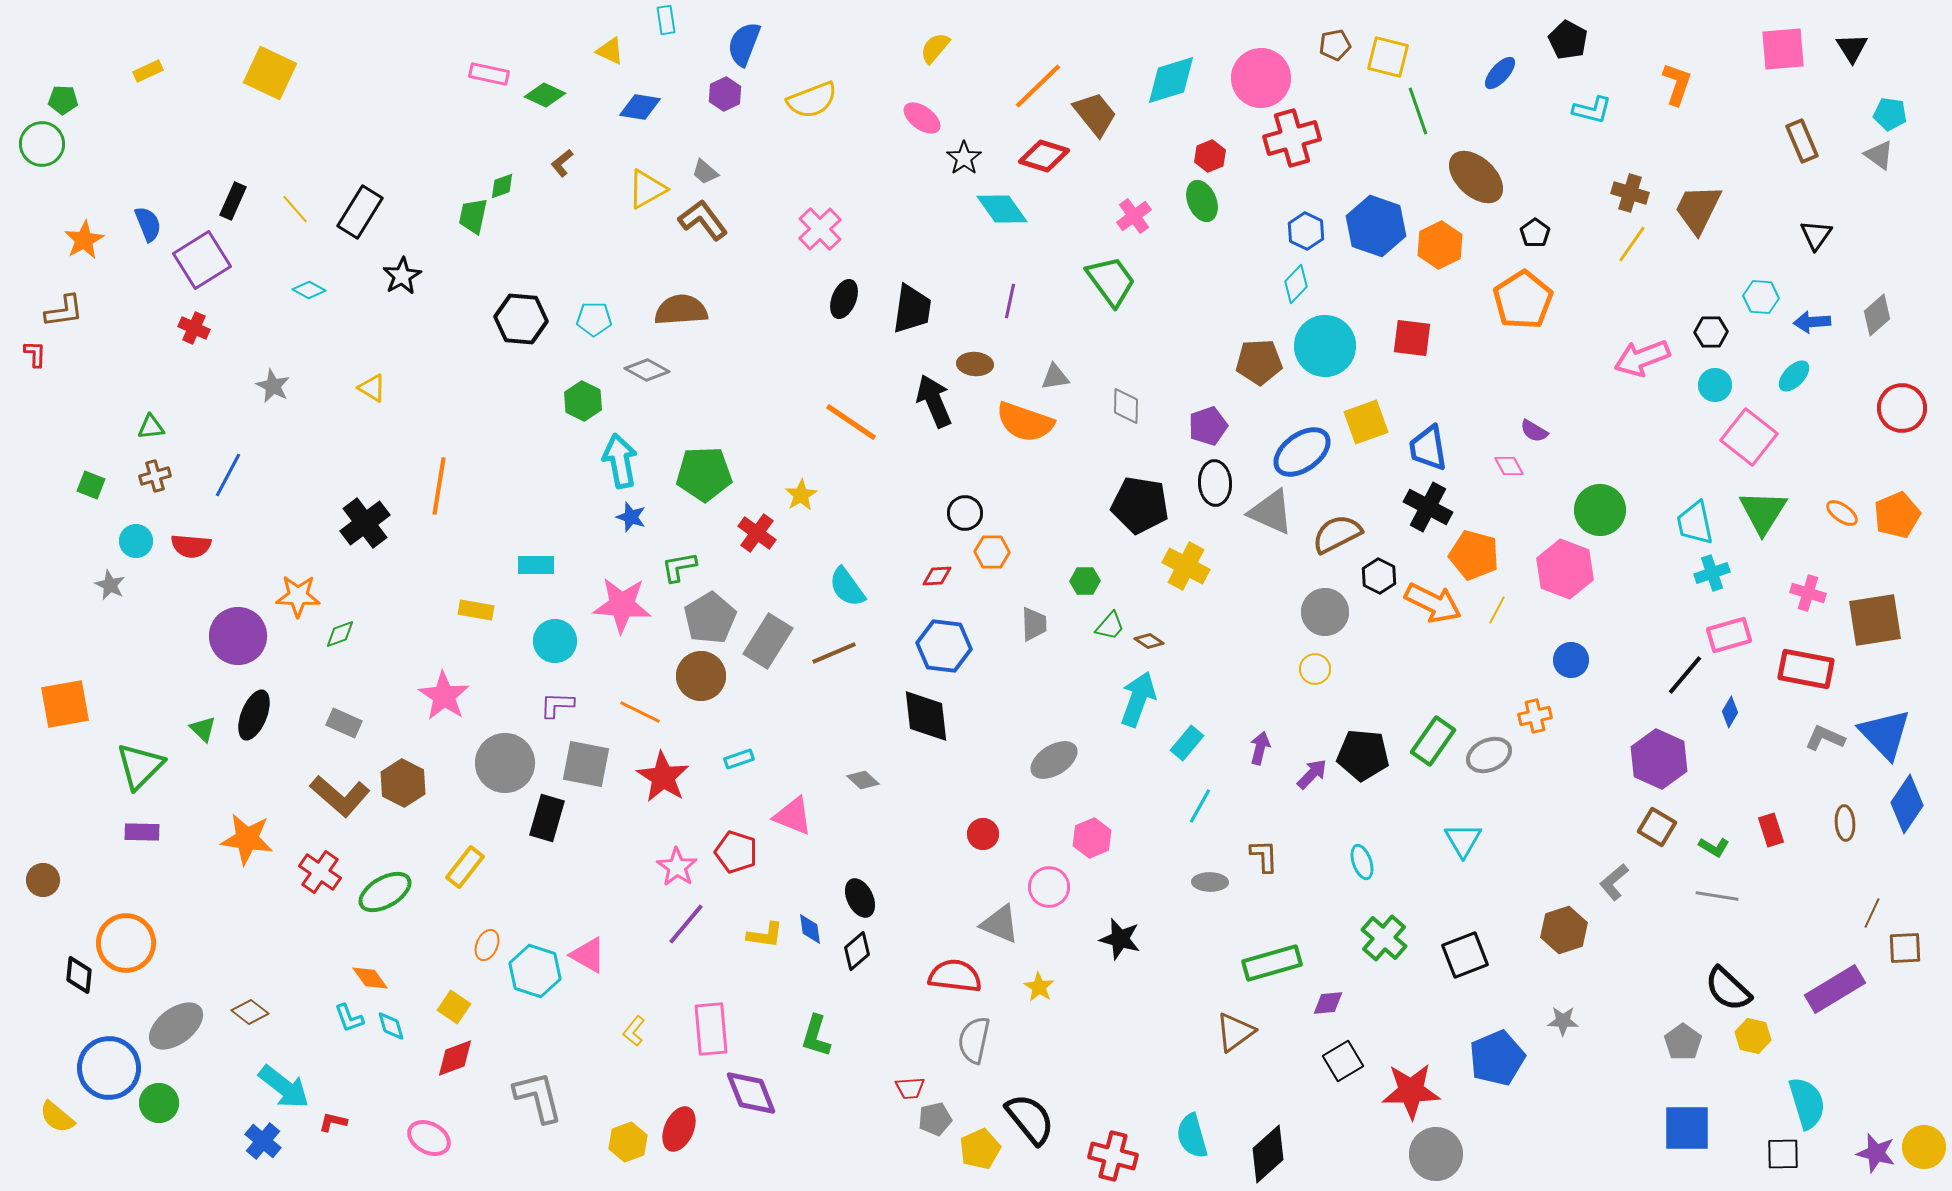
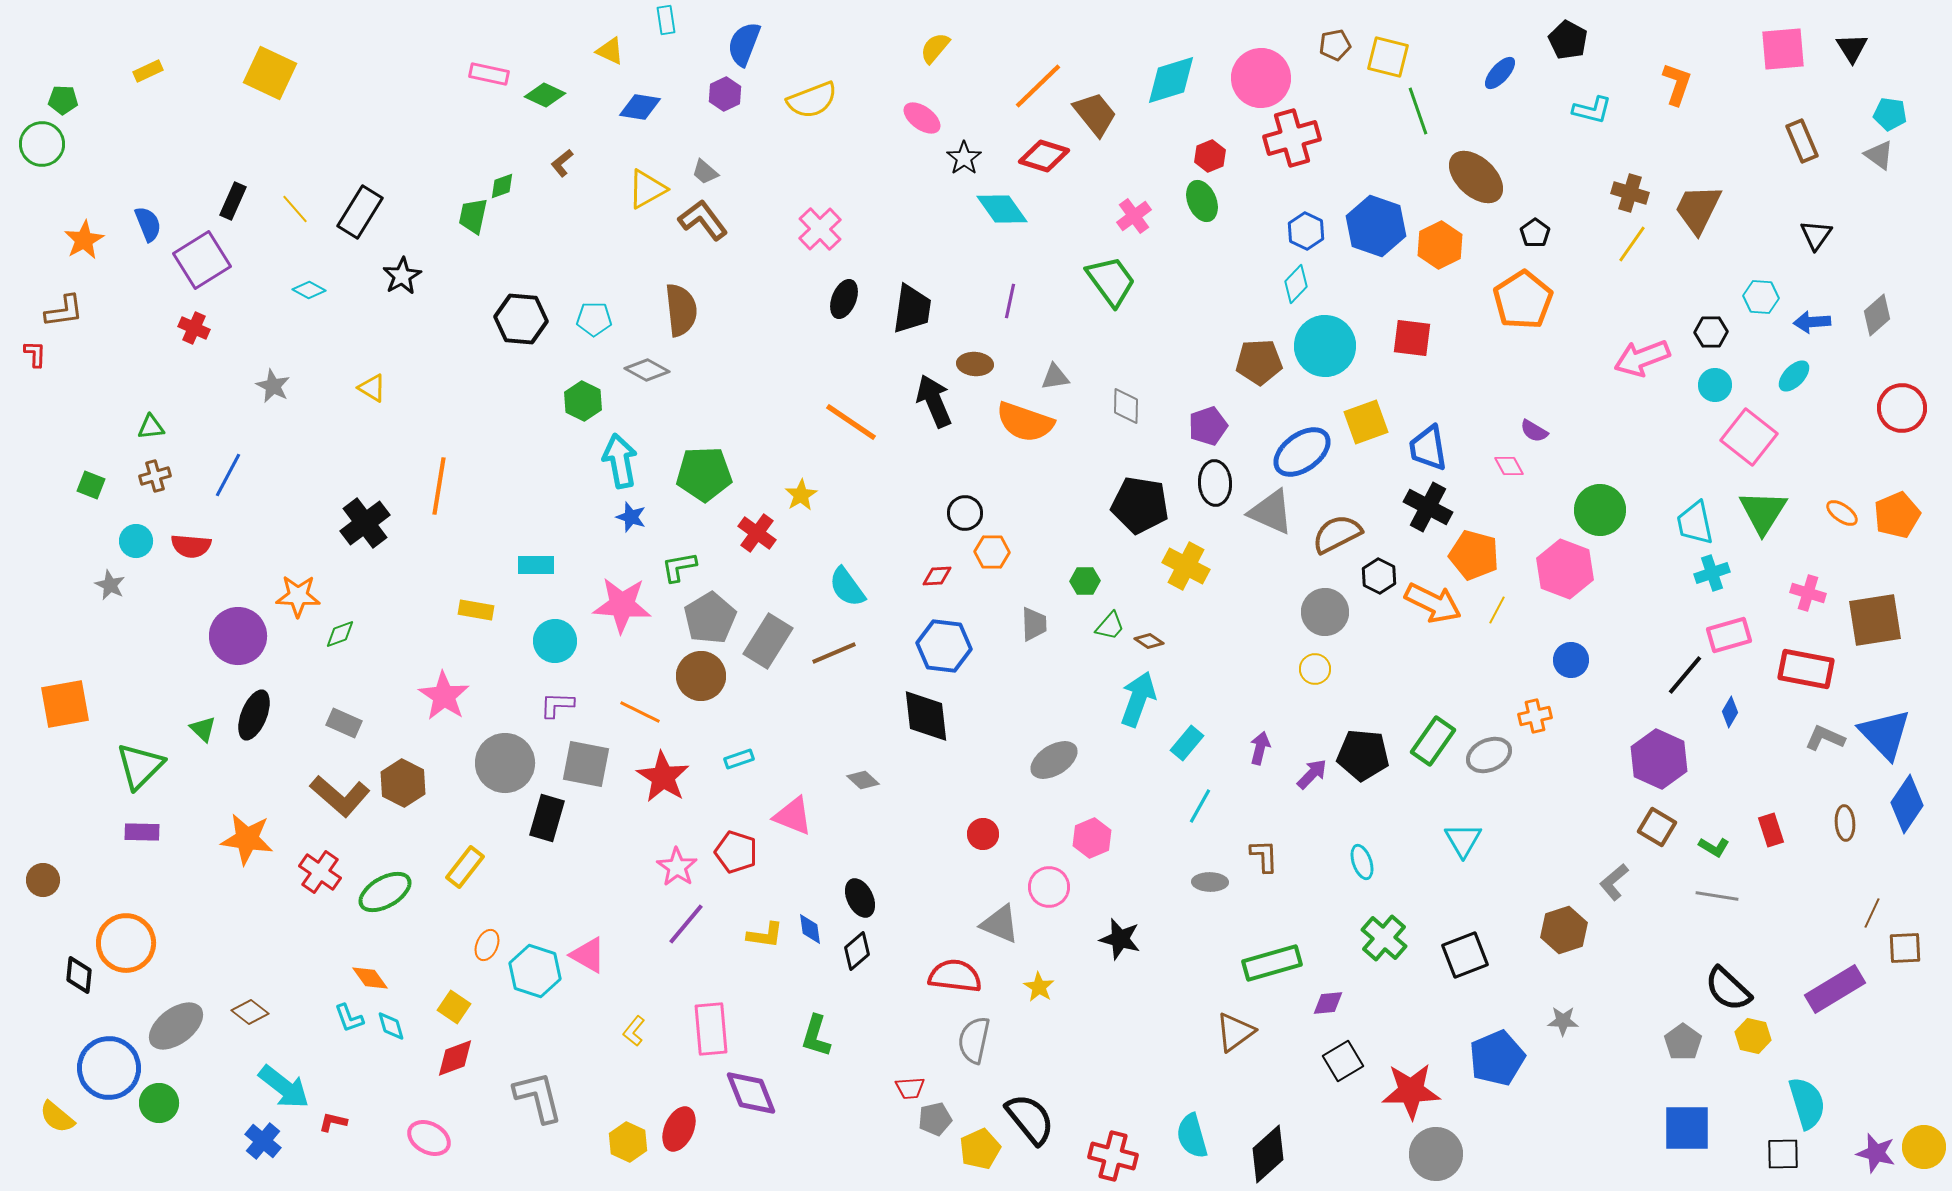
brown semicircle at (681, 310): rotated 88 degrees clockwise
yellow hexagon at (628, 1142): rotated 15 degrees counterclockwise
